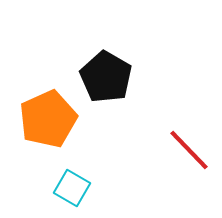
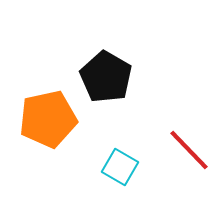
orange pentagon: rotated 12 degrees clockwise
cyan square: moved 48 px right, 21 px up
